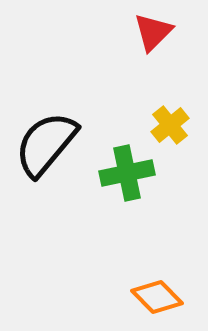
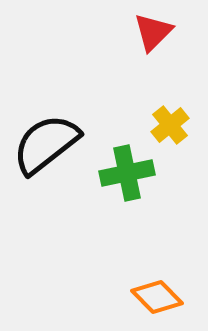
black semicircle: rotated 12 degrees clockwise
